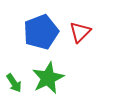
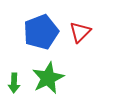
green arrow: rotated 36 degrees clockwise
